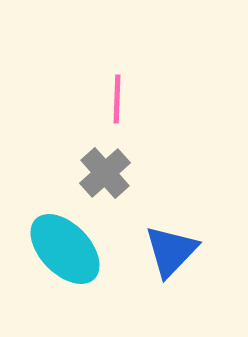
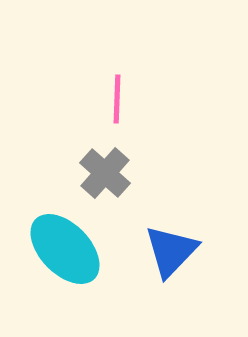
gray cross: rotated 6 degrees counterclockwise
